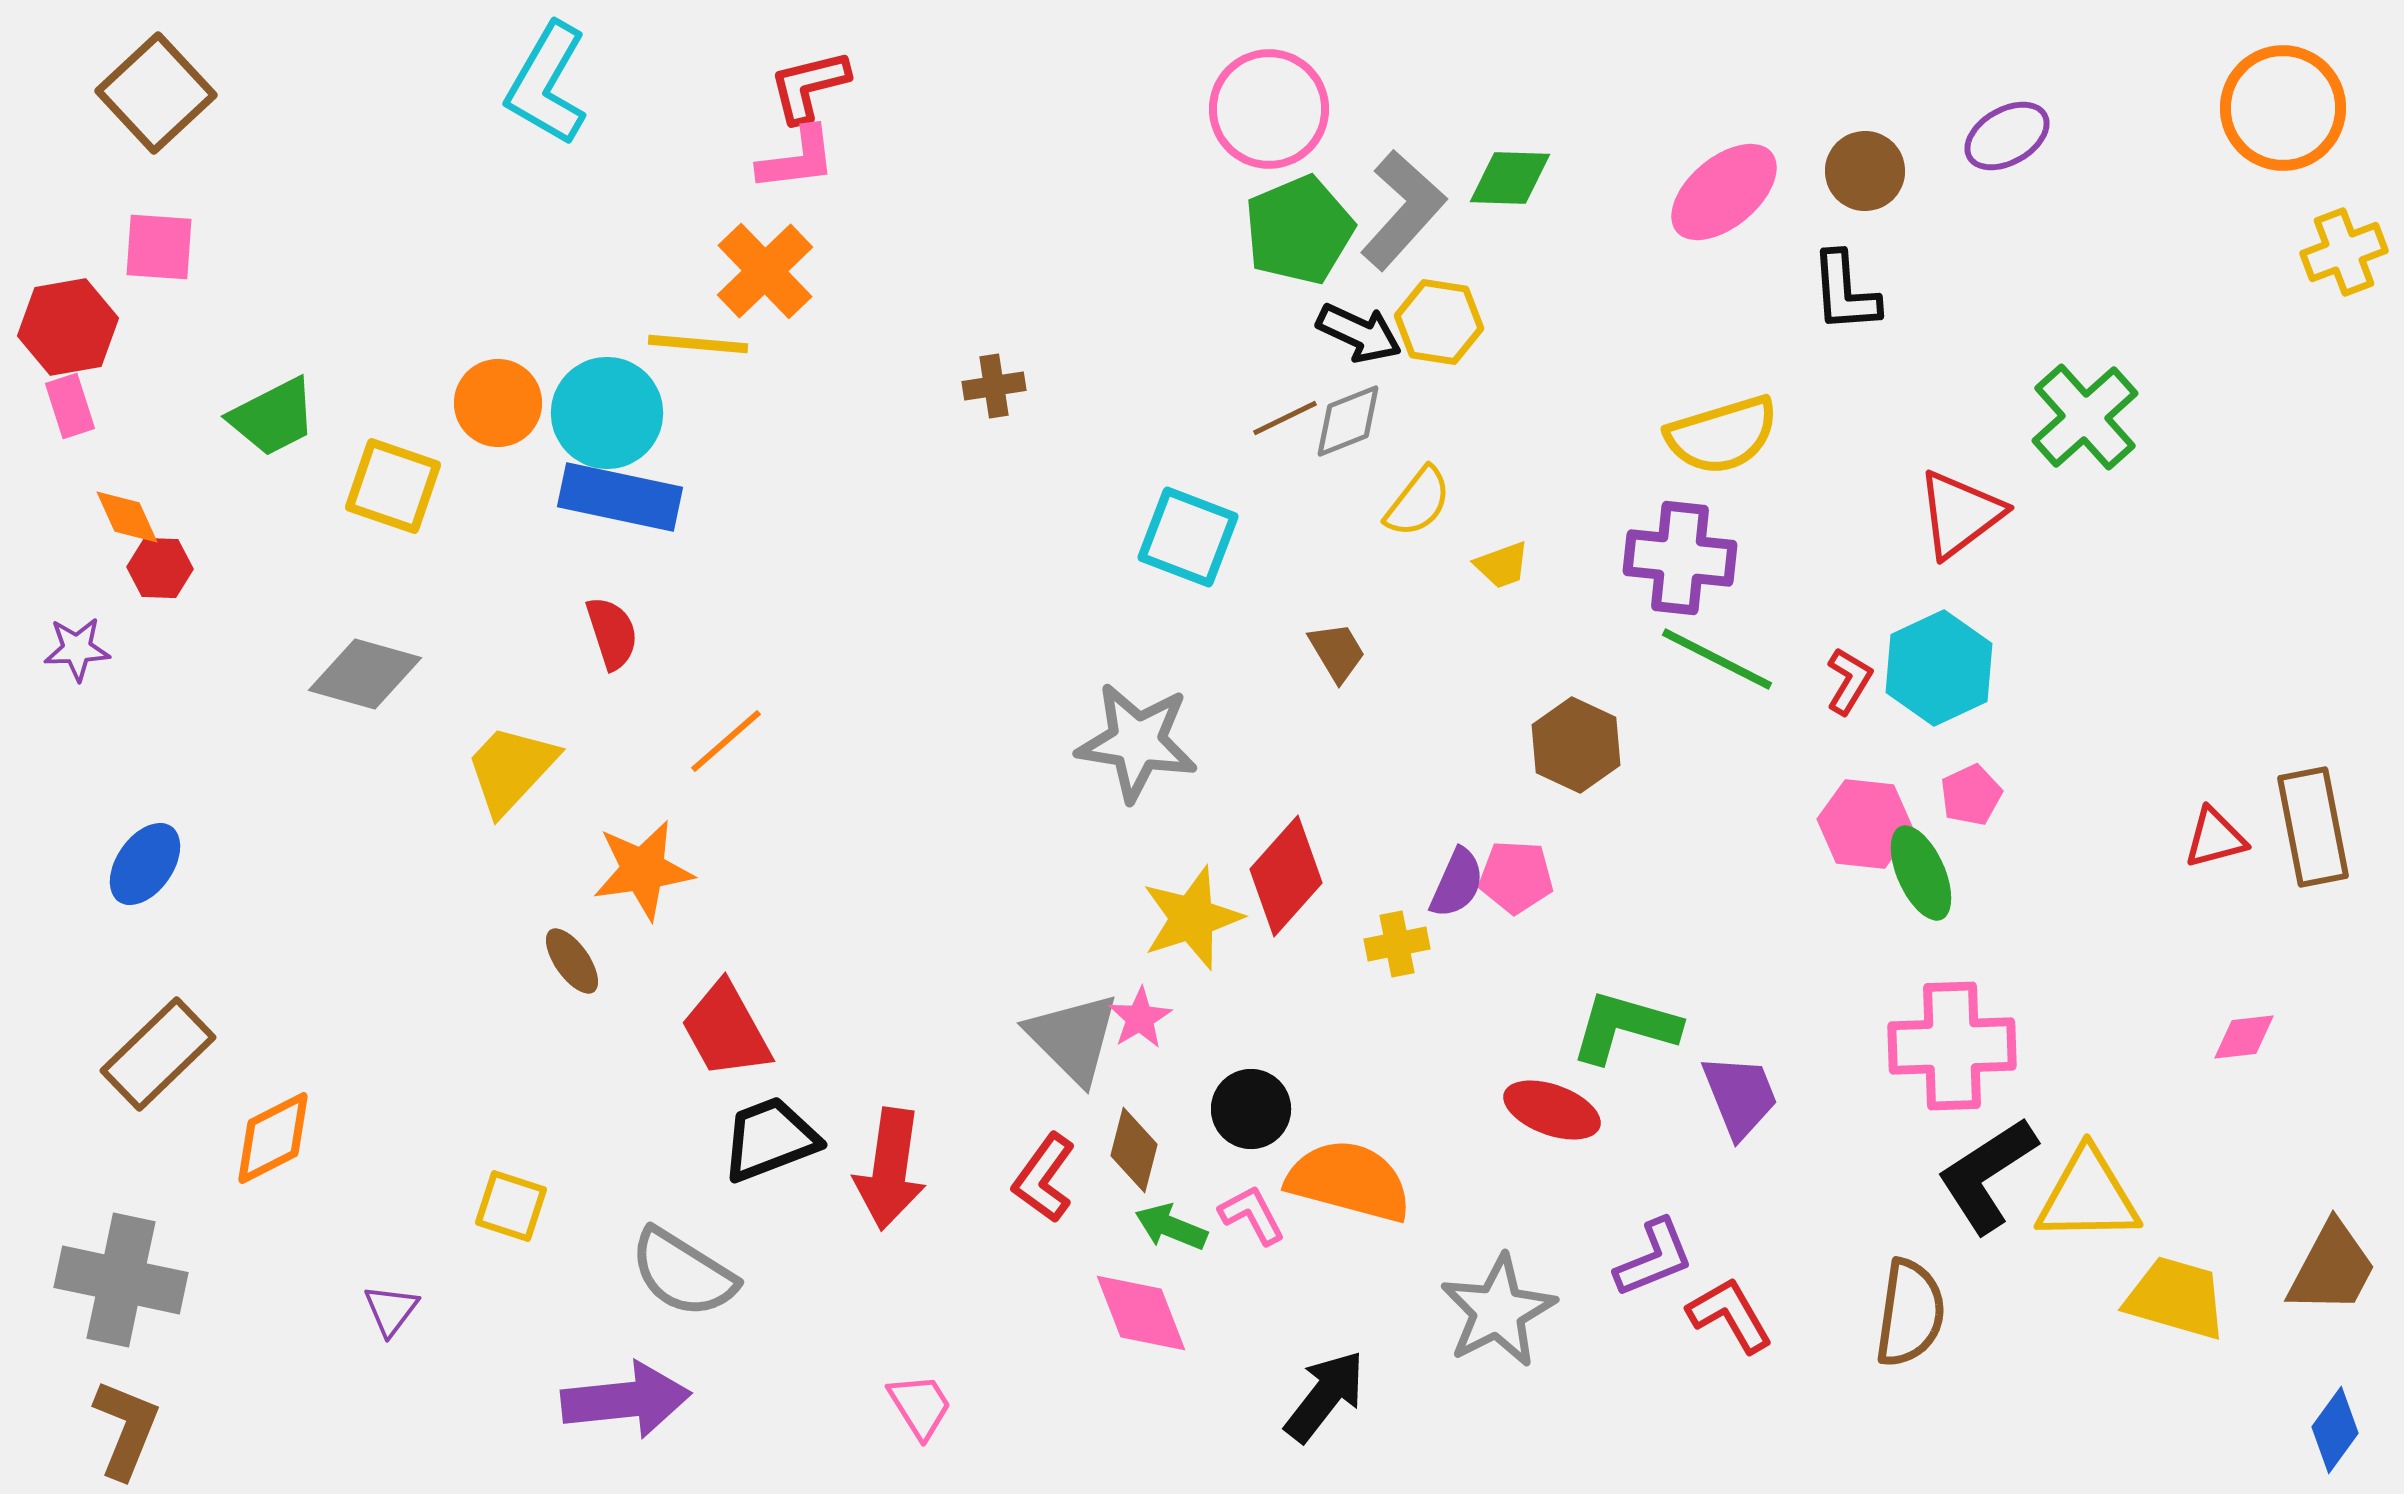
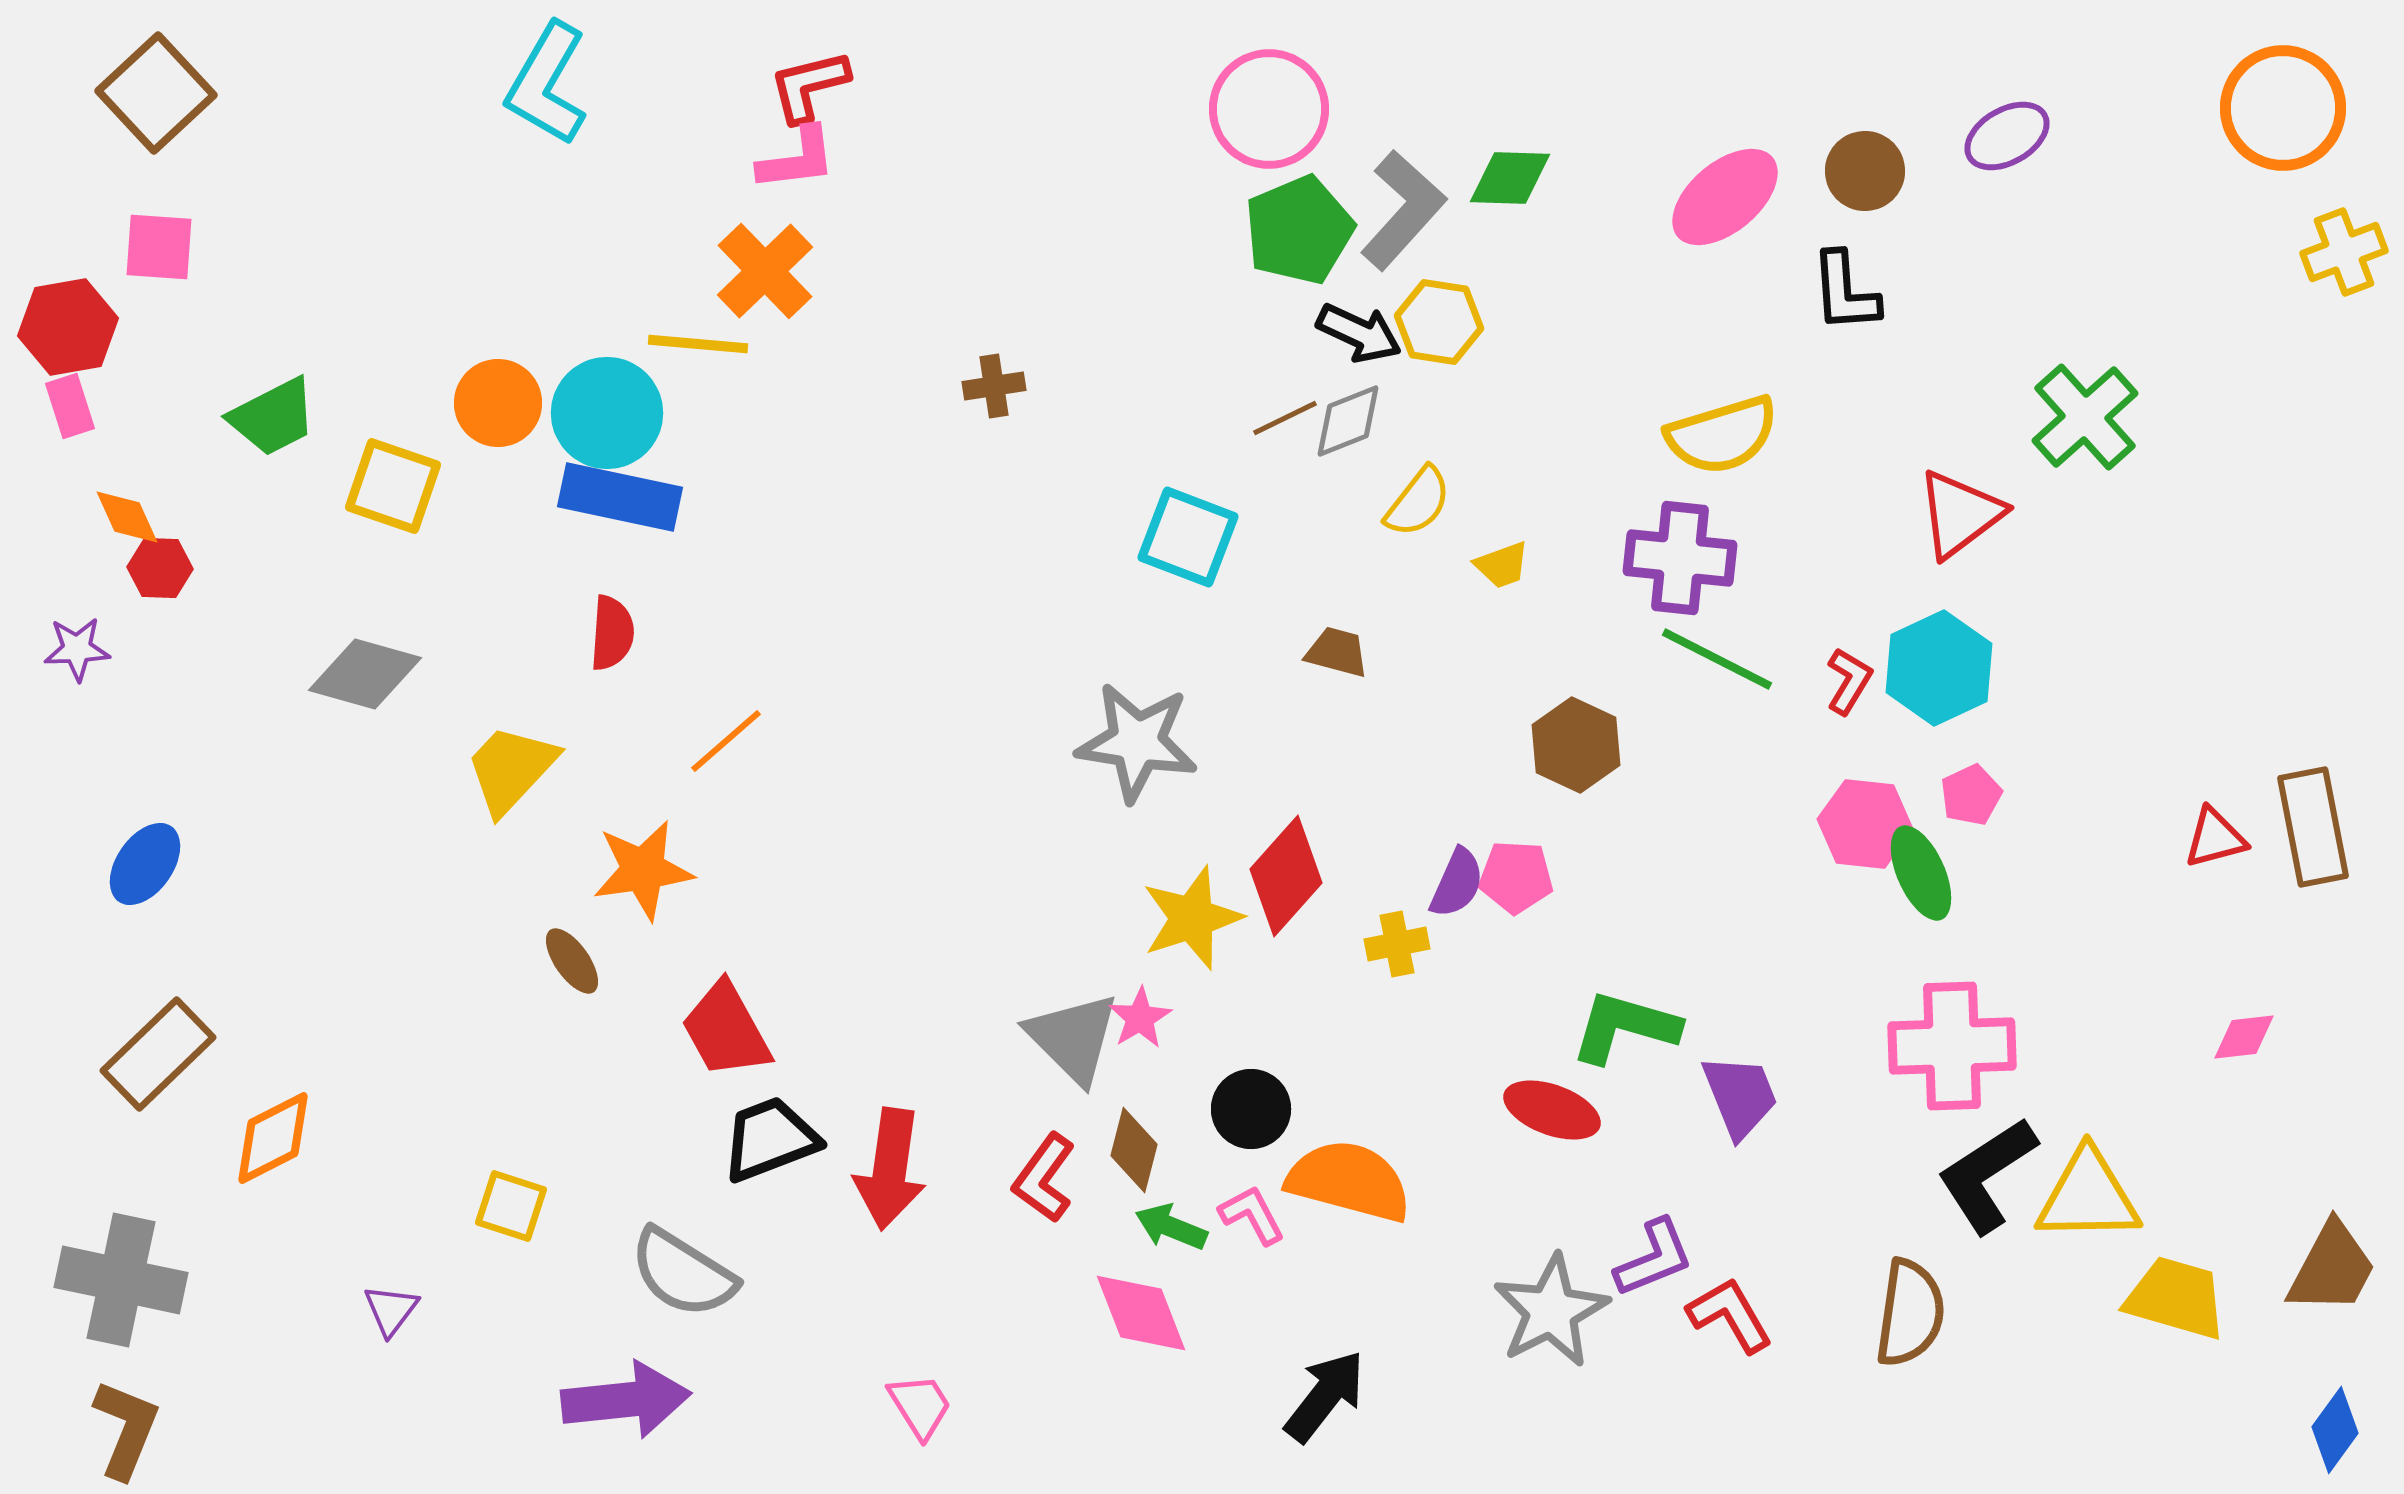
pink ellipse at (1724, 192): moved 1 px right, 5 px down
red semicircle at (612, 633): rotated 22 degrees clockwise
brown trapezoid at (1337, 652): rotated 44 degrees counterclockwise
gray star at (1498, 1311): moved 53 px right
